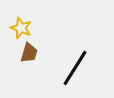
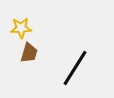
yellow star: rotated 25 degrees counterclockwise
